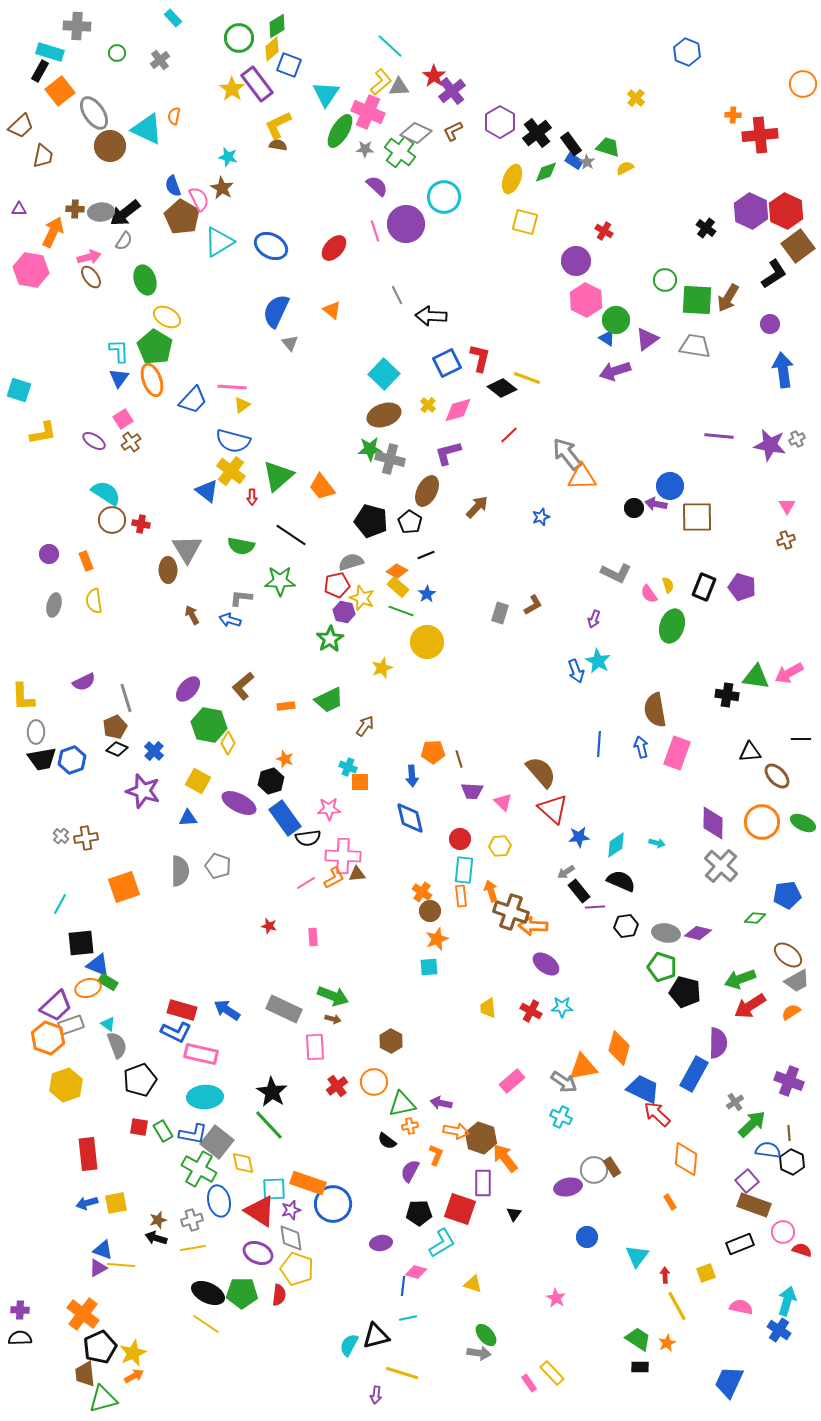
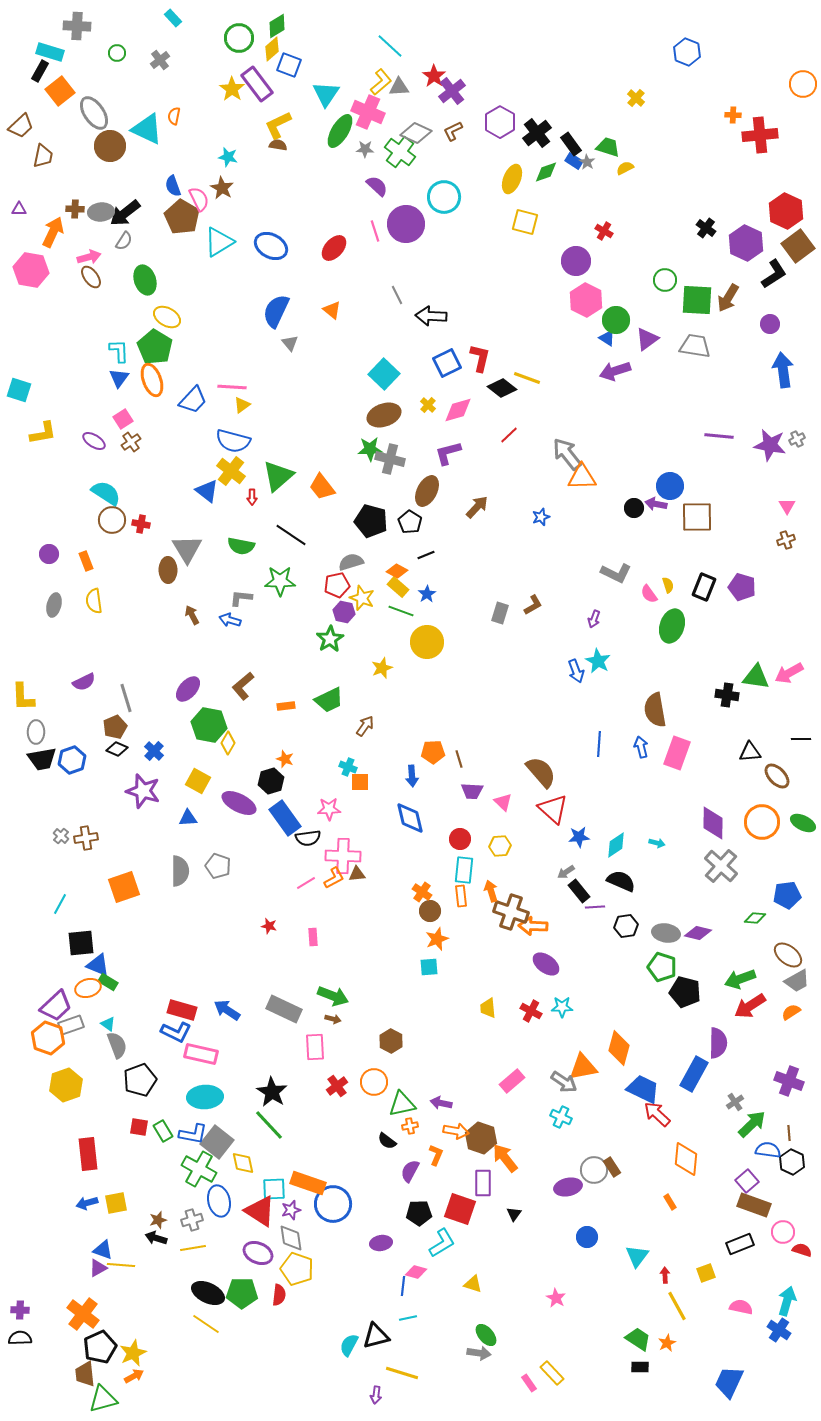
purple hexagon at (751, 211): moved 5 px left, 32 px down
